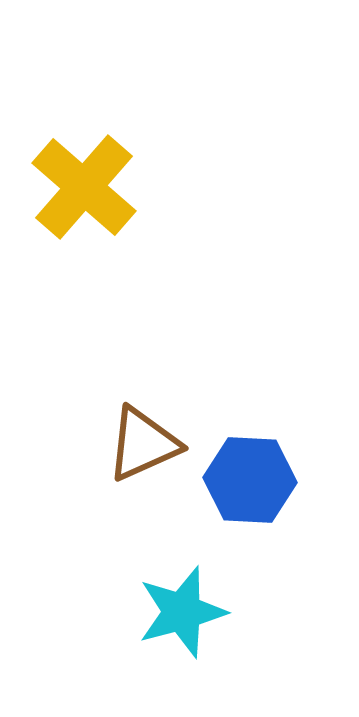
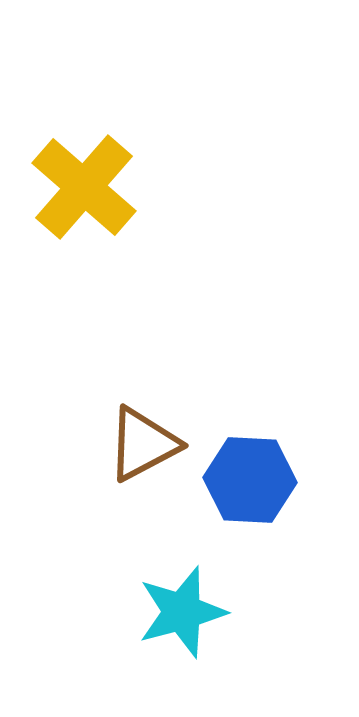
brown triangle: rotated 4 degrees counterclockwise
